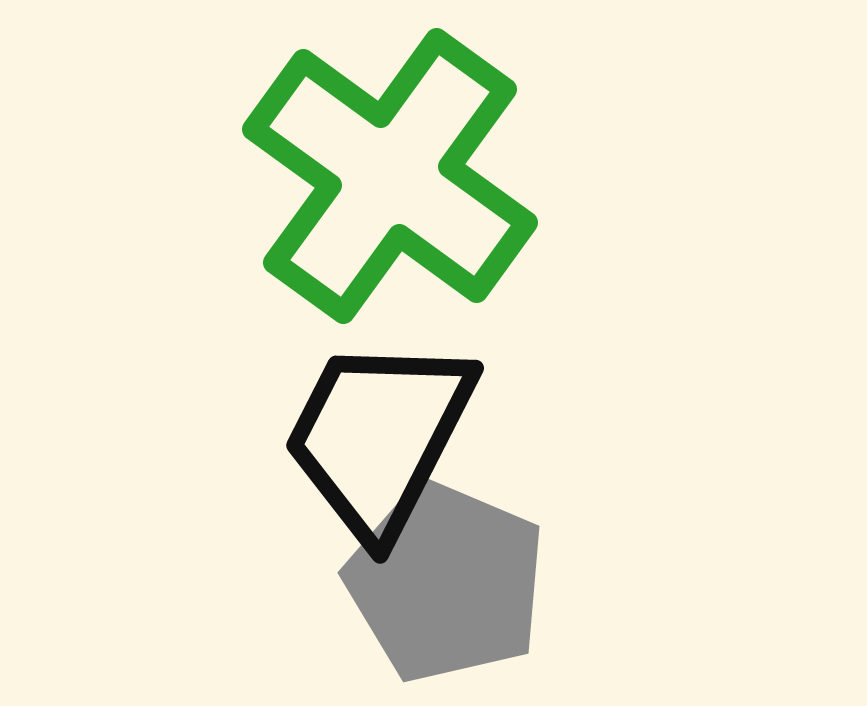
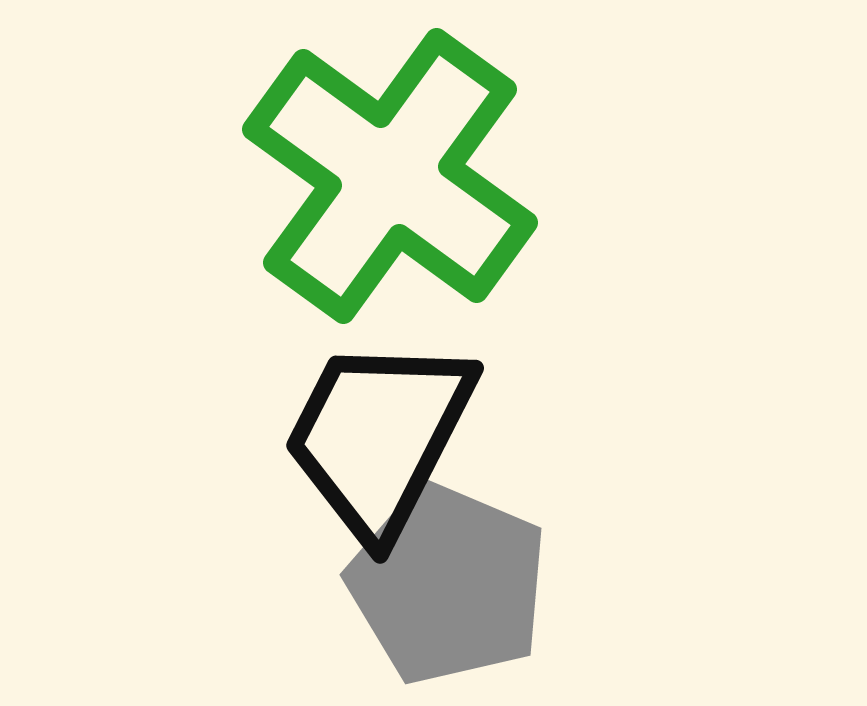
gray pentagon: moved 2 px right, 2 px down
